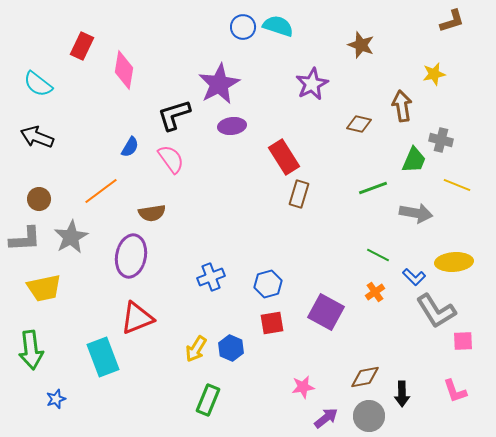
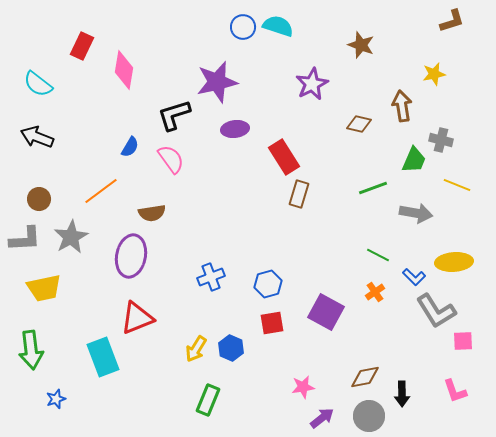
purple star at (219, 84): moved 2 px left, 2 px up; rotated 15 degrees clockwise
purple ellipse at (232, 126): moved 3 px right, 3 px down
purple arrow at (326, 418): moved 4 px left
